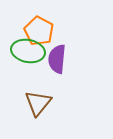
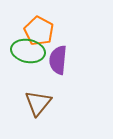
purple semicircle: moved 1 px right, 1 px down
